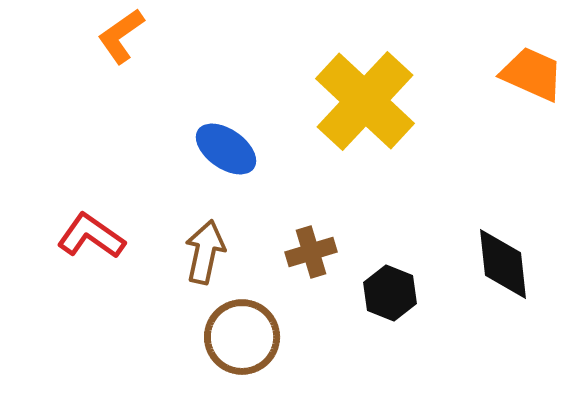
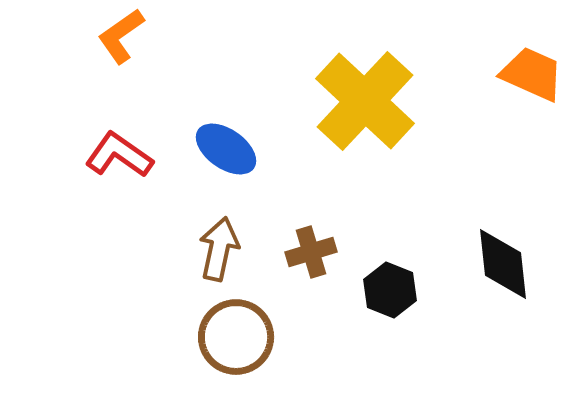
red L-shape: moved 28 px right, 81 px up
brown arrow: moved 14 px right, 3 px up
black hexagon: moved 3 px up
brown circle: moved 6 px left
